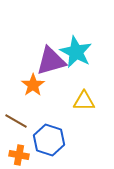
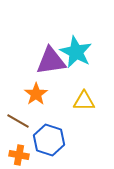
purple triangle: rotated 8 degrees clockwise
orange star: moved 3 px right, 9 px down
brown line: moved 2 px right
